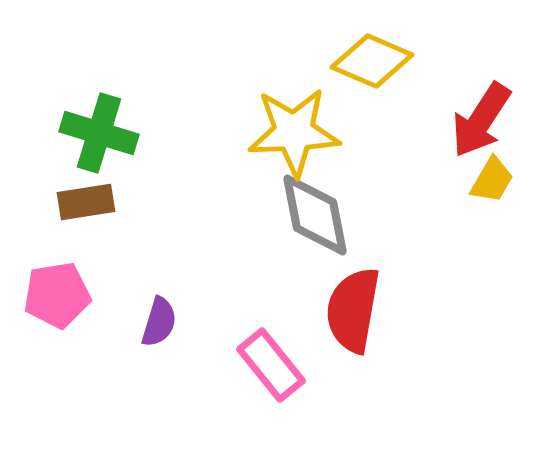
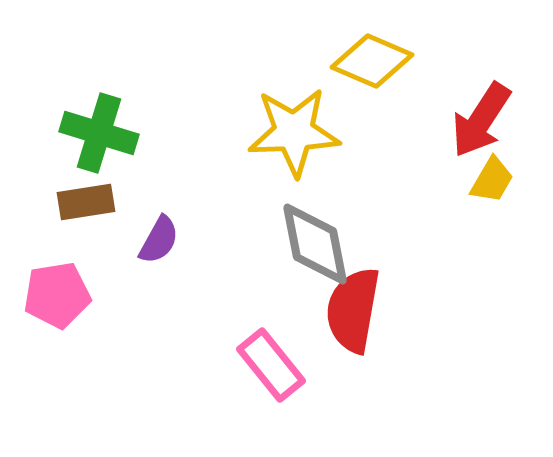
gray diamond: moved 29 px down
purple semicircle: moved 82 px up; rotated 12 degrees clockwise
